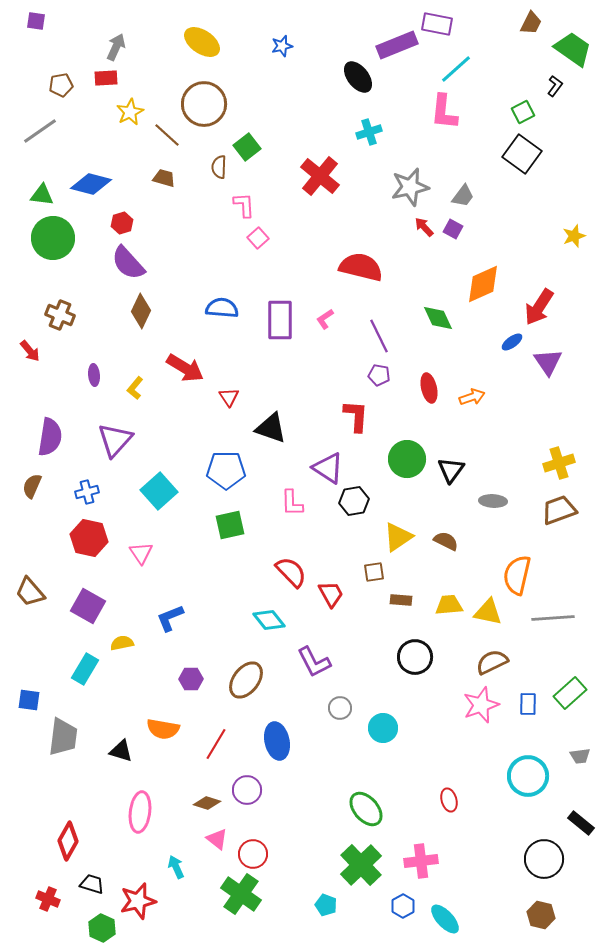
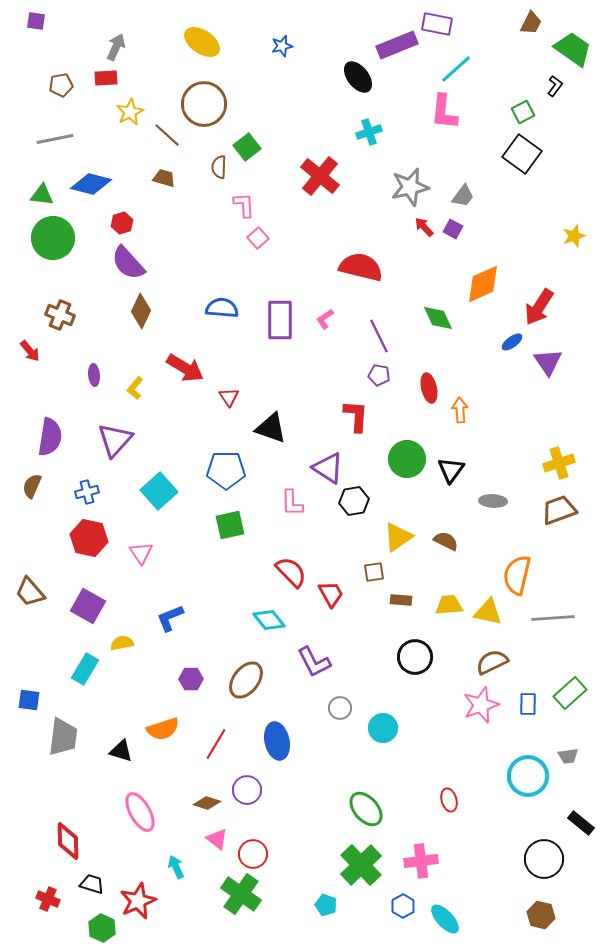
gray line at (40, 131): moved 15 px right, 8 px down; rotated 24 degrees clockwise
orange arrow at (472, 397): moved 12 px left, 13 px down; rotated 75 degrees counterclockwise
orange semicircle at (163, 729): rotated 28 degrees counterclockwise
gray trapezoid at (580, 756): moved 12 px left
pink ellipse at (140, 812): rotated 36 degrees counterclockwise
red diamond at (68, 841): rotated 30 degrees counterclockwise
red star at (138, 901): rotated 9 degrees counterclockwise
